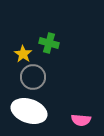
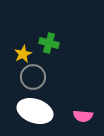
yellow star: rotated 12 degrees clockwise
white ellipse: moved 6 px right
pink semicircle: moved 2 px right, 4 px up
